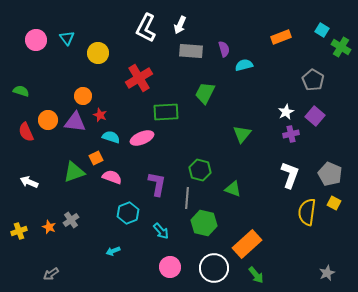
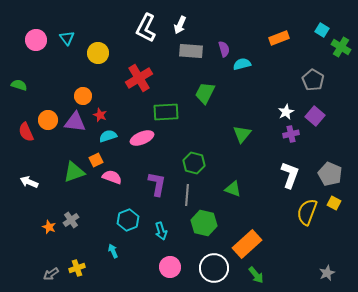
orange rectangle at (281, 37): moved 2 px left, 1 px down
cyan semicircle at (244, 65): moved 2 px left, 1 px up
green semicircle at (21, 91): moved 2 px left, 6 px up
cyan semicircle at (111, 137): moved 3 px left, 1 px up; rotated 36 degrees counterclockwise
orange square at (96, 158): moved 2 px down
green hexagon at (200, 170): moved 6 px left, 7 px up
gray line at (187, 198): moved 3 px up
yellow semicircle at (307, 212): rotated 12 degrees clockwise
cyan hexagon at (128, 213): moved 7 px down
yellow cross at (19, 231): moved 58 px right, 37 px down
cyan arrow at (161, 231): rotated 24 degrees clockwise
cyan arrow at (113, 251): rotated 88 degrees clockwise
